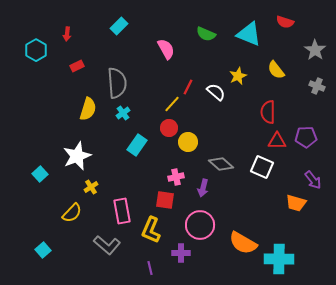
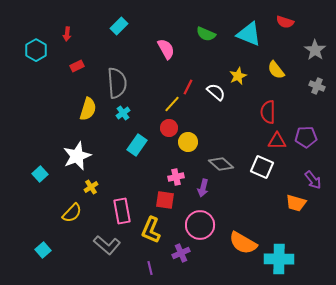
purple cross at (181, 253): rotated 24 degrees counterclockwise
